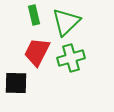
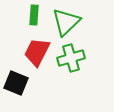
green rectangle: rotated 18 degrees clockwise
black square: rotated 20 degrees clockwise
